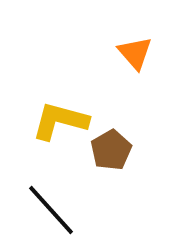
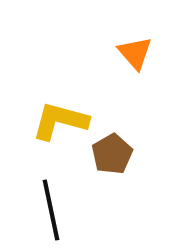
brown pentagon: moved 1 px right, 4 px down
black line: rotated 30 degrees clockwise
